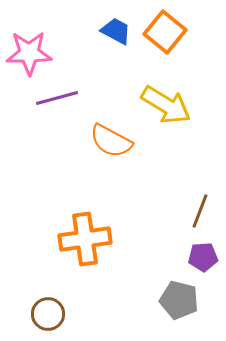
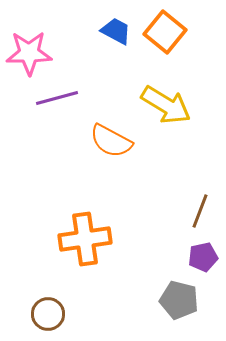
purple pentagon: rotated 8 degrees counterclockwise
